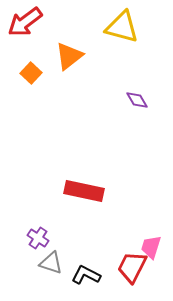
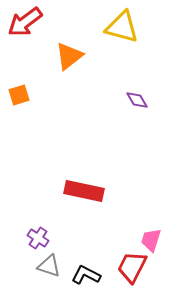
orange square: moved 12 px left, 22 px down; rotated 30 degrees clockwise
pink trapezoid: moved 7 px up
gray triangle: moved 2 px left, 3 px down
